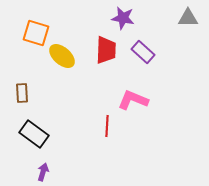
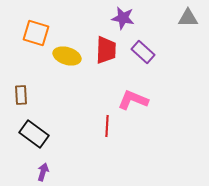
yellow ellipse: moved 5 px right; rotated 24 degrees counterclockwise
brown rectangle: moved 1 px left, 2 px down
